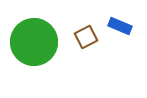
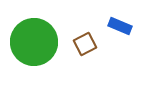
brown square: moved 1 px left, 7 px down
